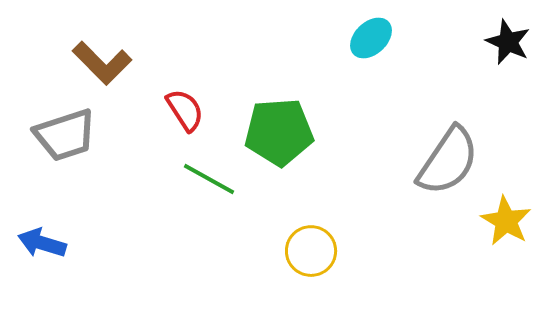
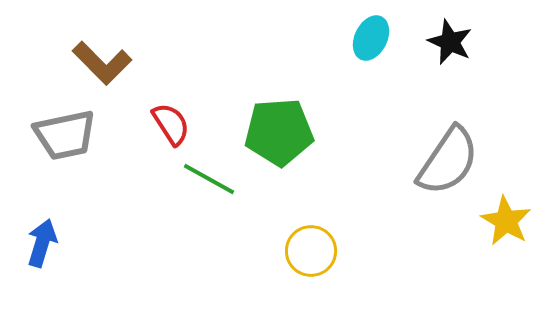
cyan ellipse: rotated 21 degrees counterclockwise
black star: moved 58 px left
red semicircle: moved 14 px left, 14 px down
gray trapezoid: rotated 6 degrees clockwise
blue arrow: rotated 90 degrees clockwise
